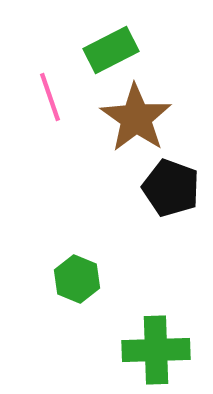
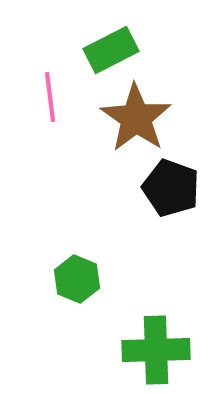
pink line: rotated 12 degrees clockwise
